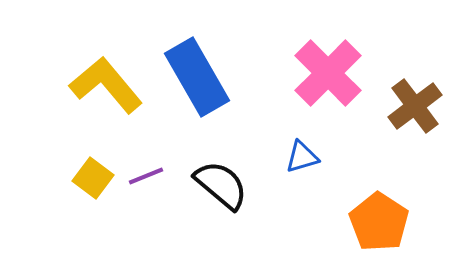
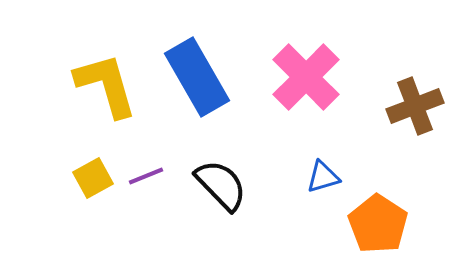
pink cross: moved 22 px left, 4 px down
yellow L-shape: rotated 24 degrees clockwise
brown cross: rotated 16 degrees clockwise
blue triangle: moved 21 px right, 20 px down
yellow square: rotated 24 degrees clockwise
black semicircle: rotated 6 degrees clockwise
orange pentagon: moved 1 px left, 2 px down
